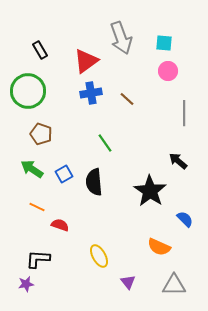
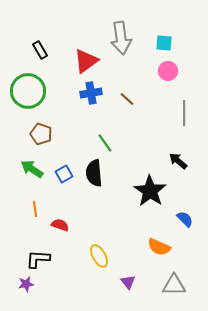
gray arrow: rotated 12 degrees clockwise
black semicircle: moved 9 px up
orange line: moved 2 px left, 2 px down; rotated 56 degrees clockwise
